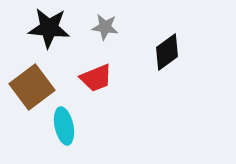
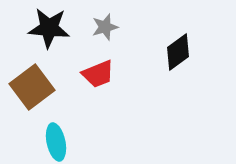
gray star: rotated 24 degrees counterclockwise
black diamond: moved 11 px right
red trapezoid: moved 2 px right, 4 px up
cyan ellipse: moved 8 px left, 16 px down
